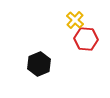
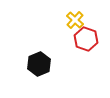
red hexagon: rotated 15 degrees clockwise
